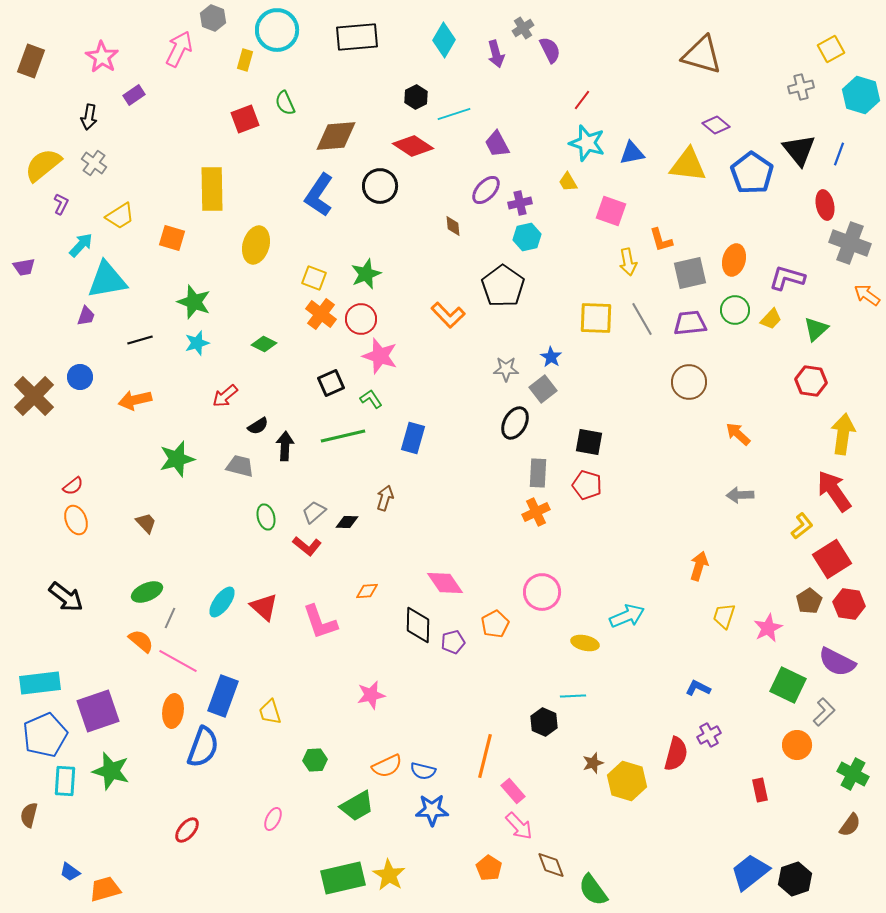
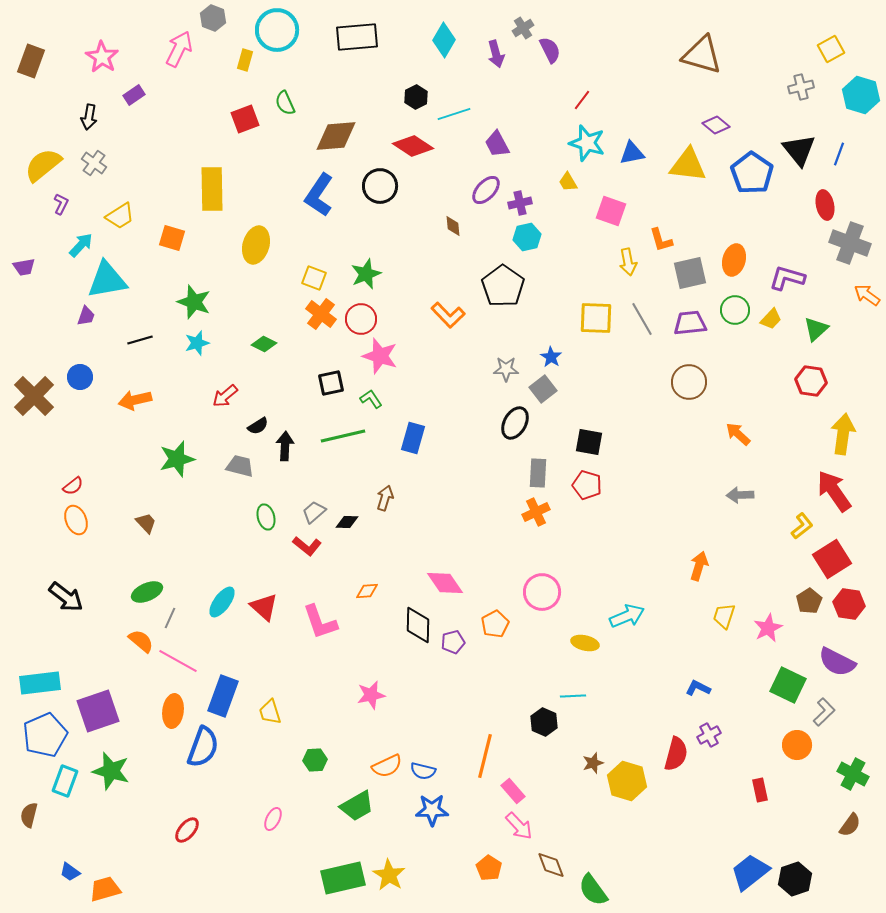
black square at (331, 383): rotated 12 degrees clockwise
cyan rectangle at (65, 781): rotated 16 degrees clockwise
